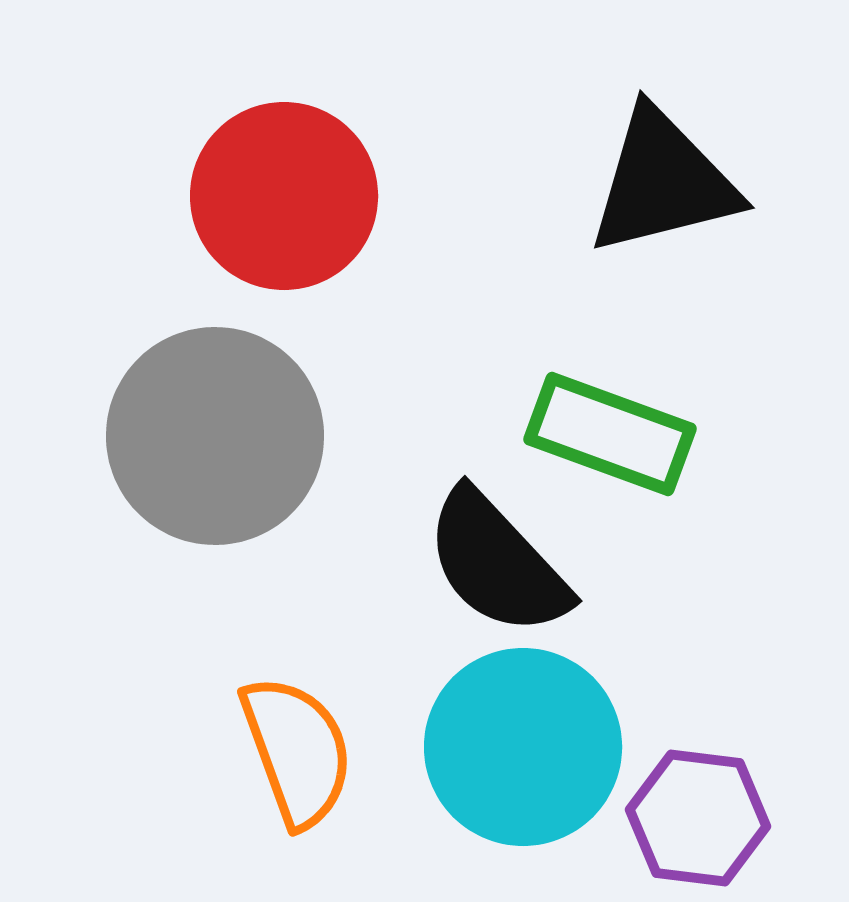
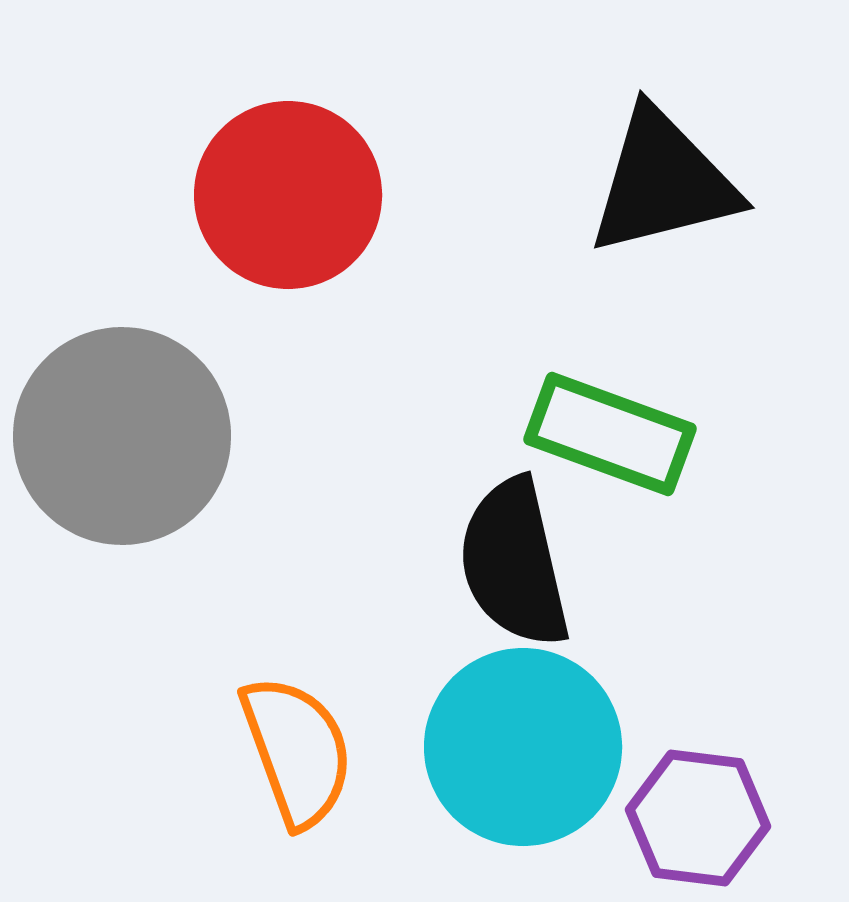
red circle: moved 4 px right, 1 px up
gray circle: moved 93 px left
black semicircle: moved 17 px right; rotated 30 degrees clockwise
